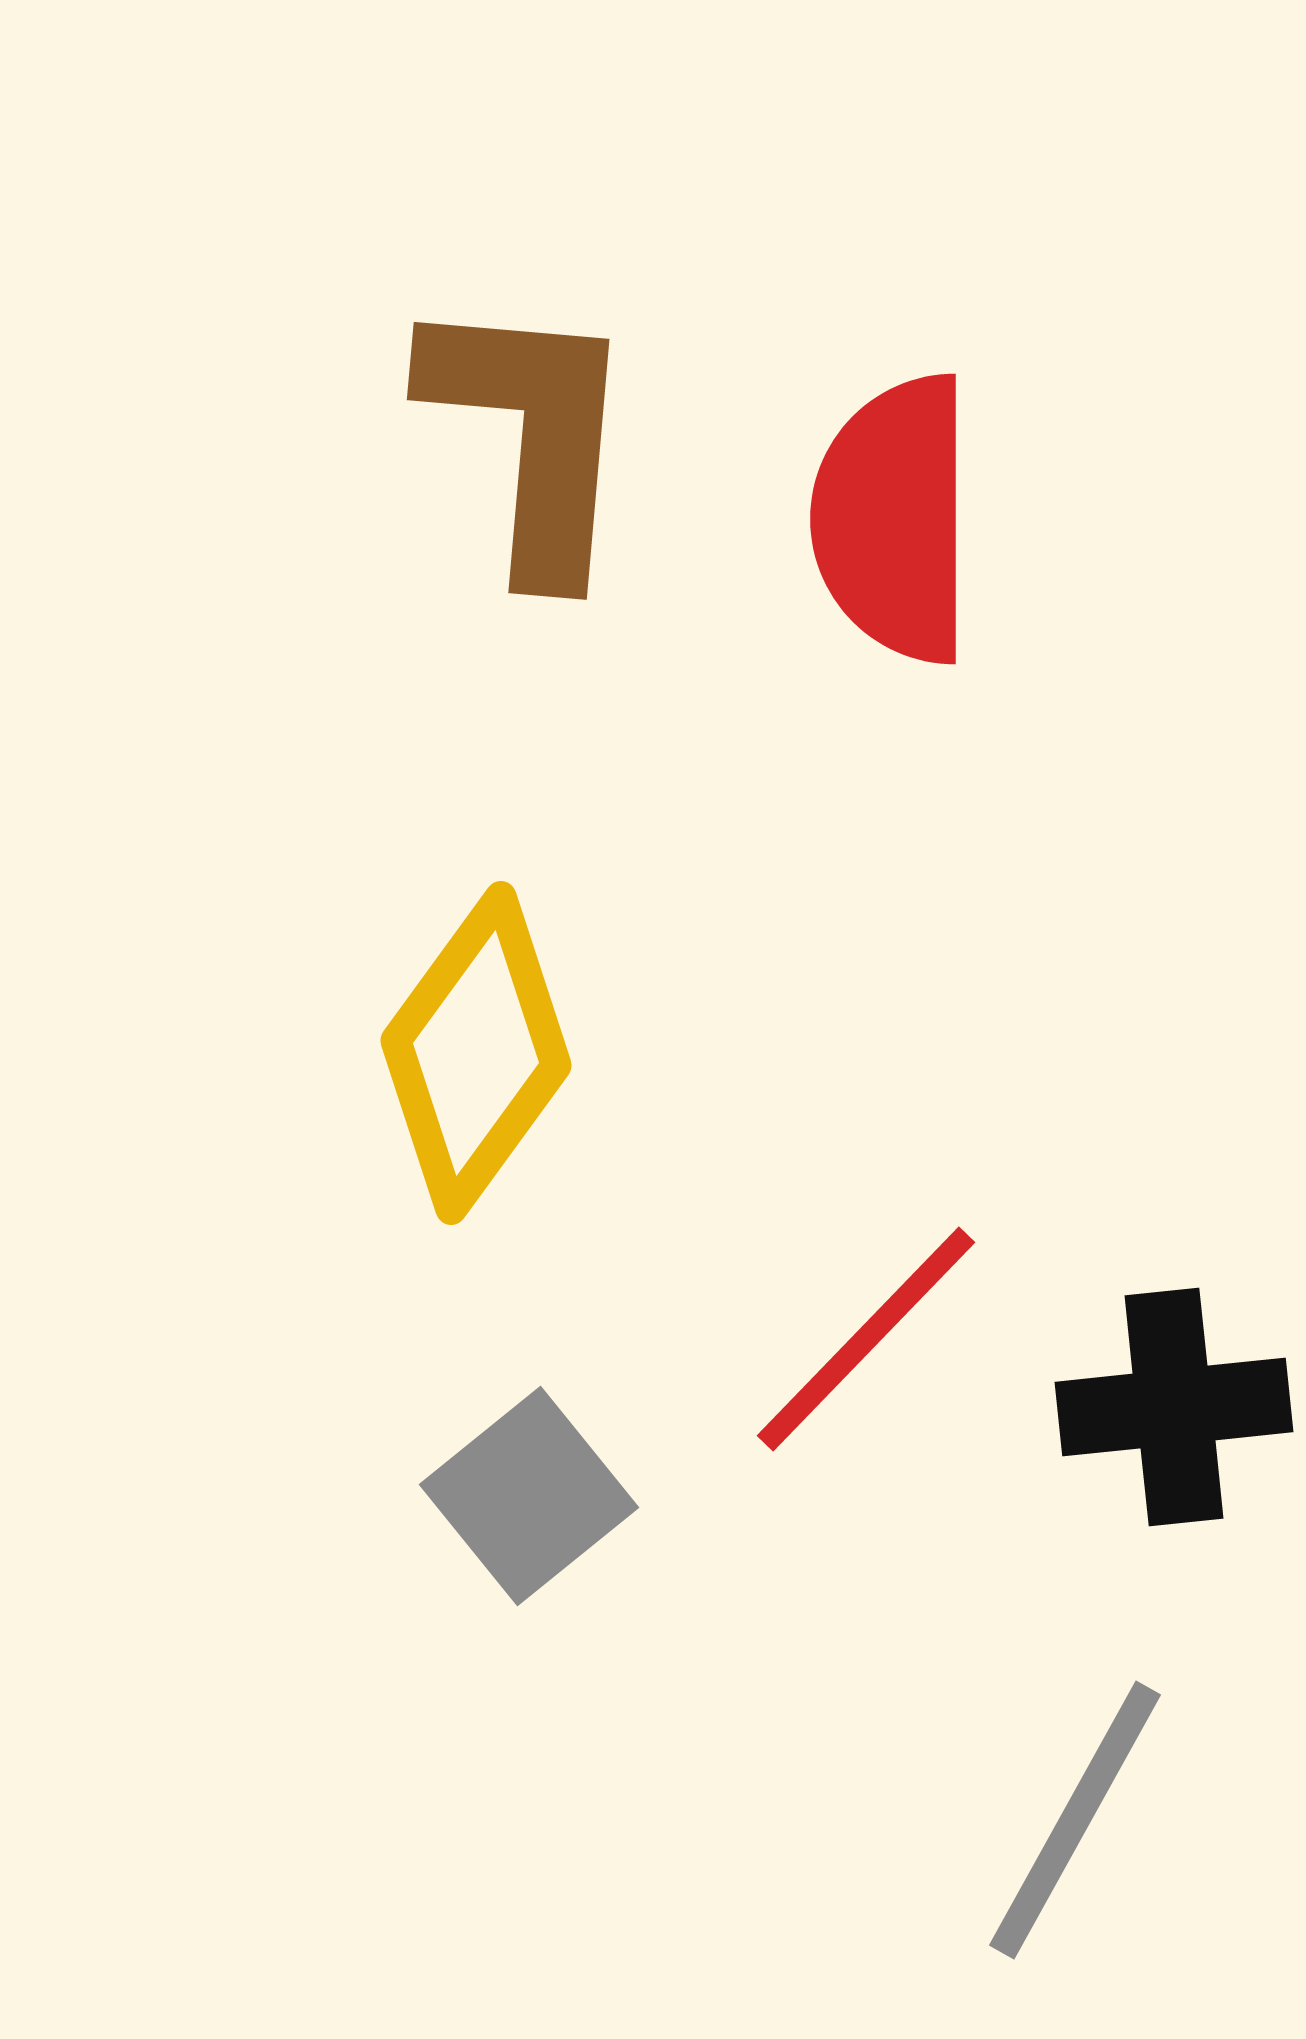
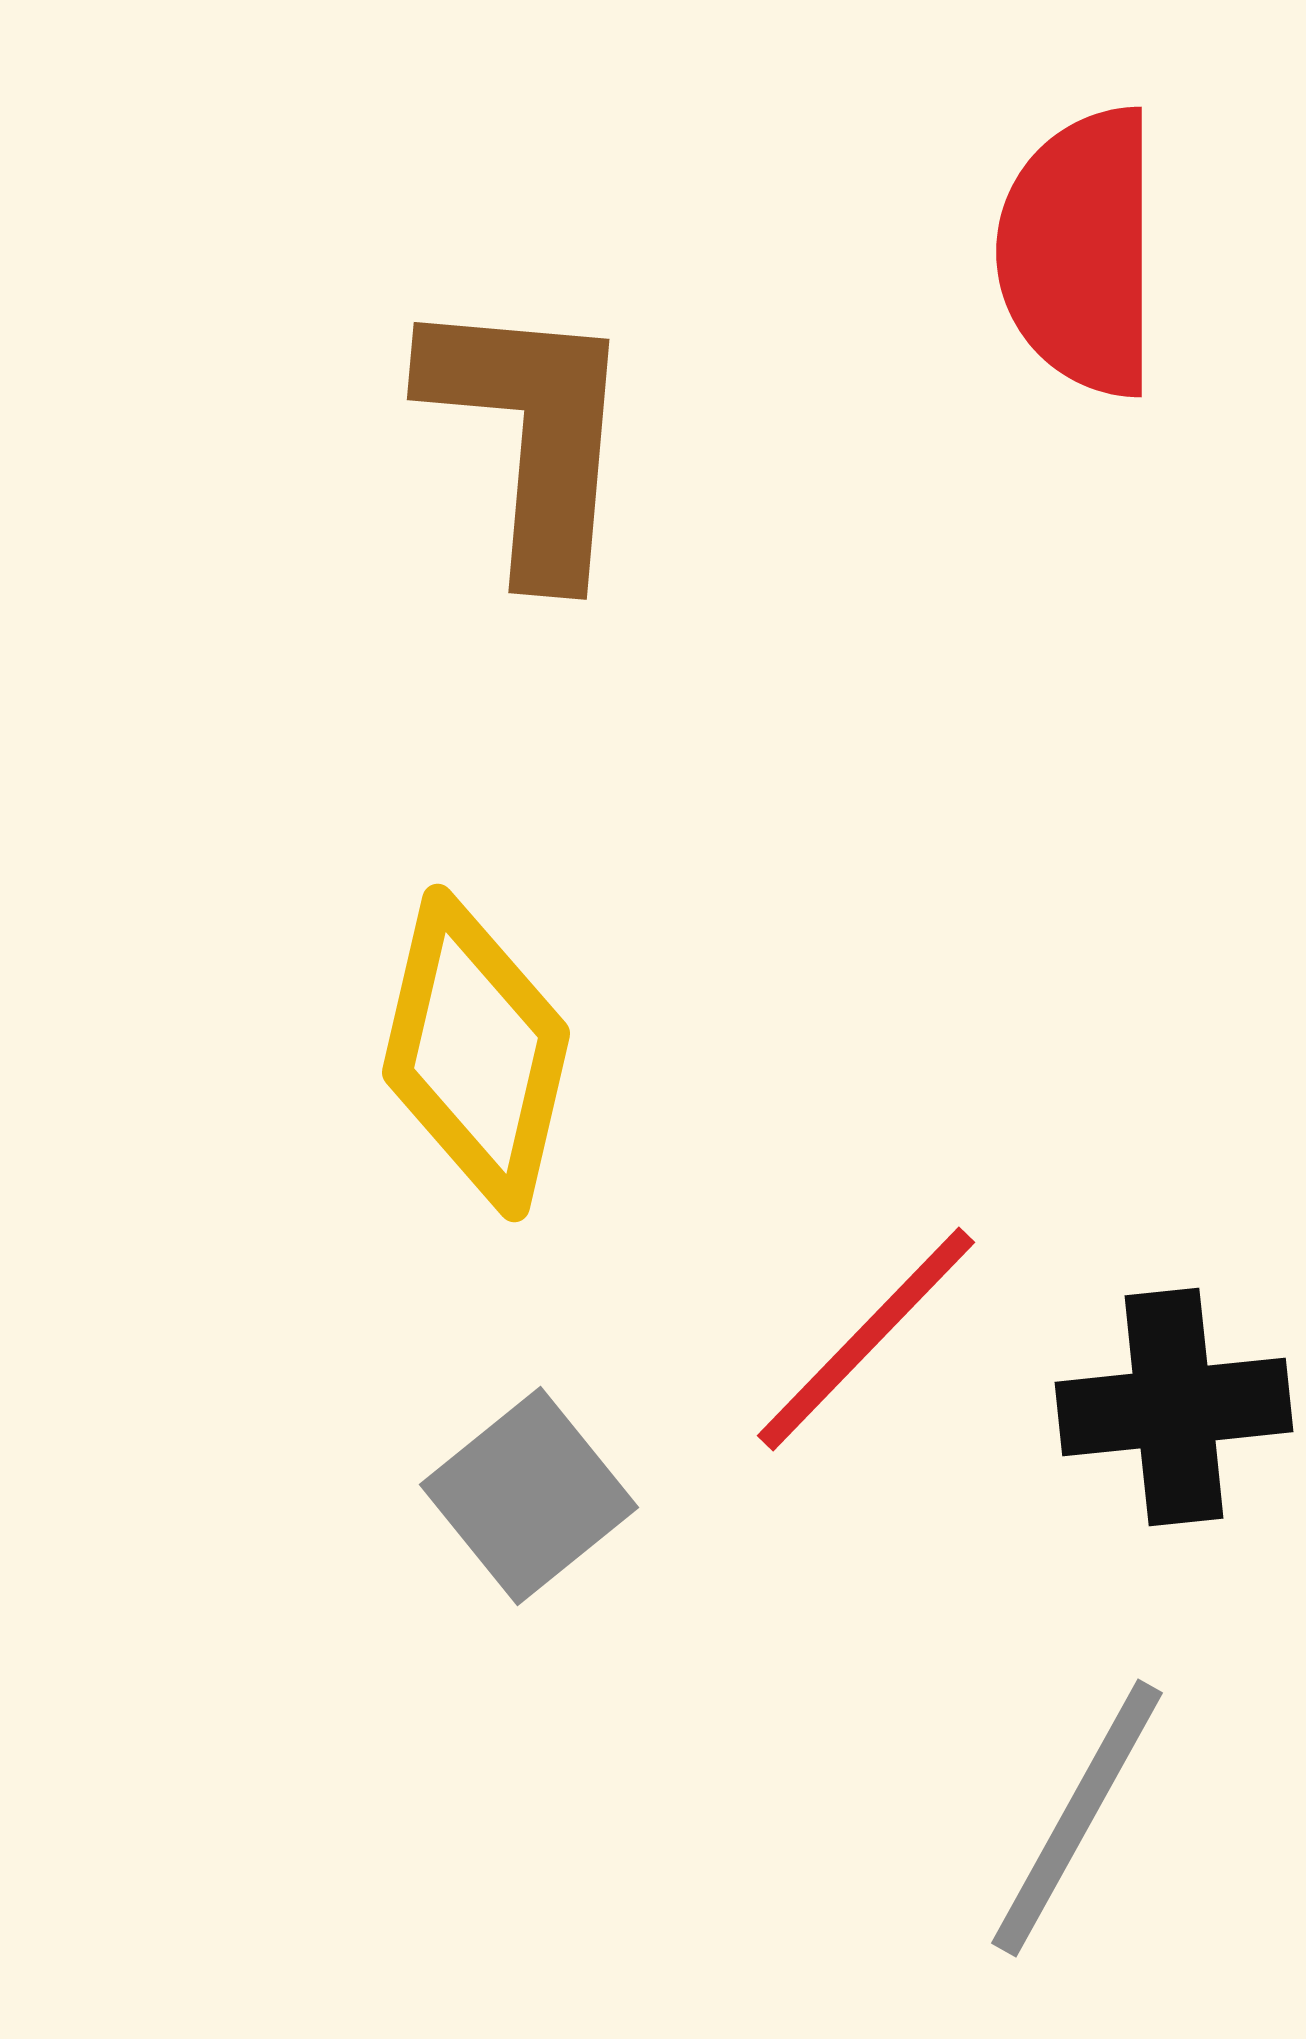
red semicircle: moved 186 px right, 267 px up
yellow diamond: rotated 23 degrees counterclockwise
gray line: moved 2 px right, 2 px up
